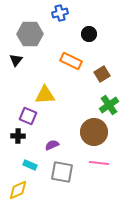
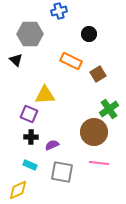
blue cross: moved 1 px left, 2 px up
black triangle: rotated 24 degrees counterclockwise
brown square: moved 4 px left
green cross: moved 4 px down
purple square: moved 1 px right, 2 px up
black cross: moved 13 px right, 1 px down
